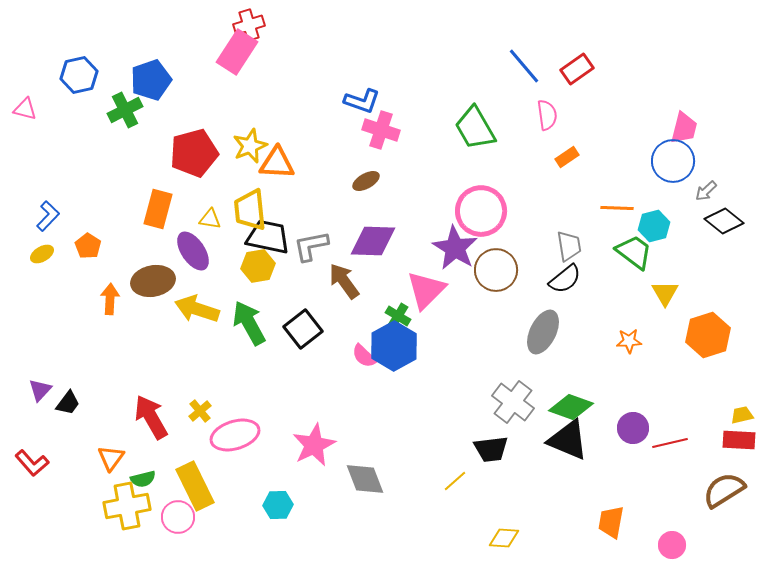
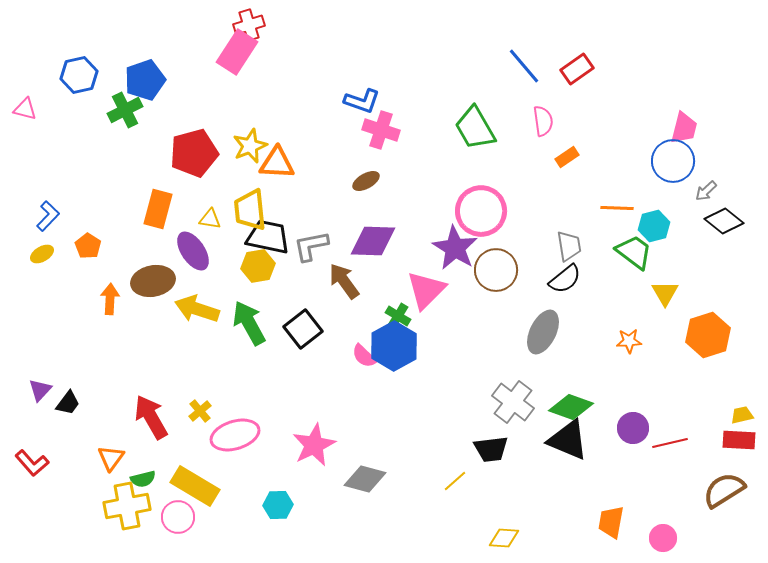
blue pentagon at (151, 80): moved 6 px left
pink semicircle at (547, 115): moved 4 px left, 6 px down
gray diamond at (365, 479): rotated 54 degrees counterclockwise
yellow rectangle at (195, 486): rotated 33 degrees counterclockwise
pink circle at (672, 545): moved 9 px left, 7 px up
